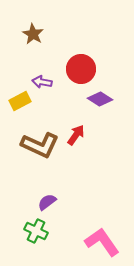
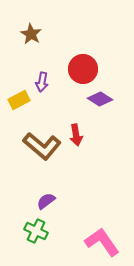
brown star: moved 2 px left
red circle: moved 2 px right
purple arrow: rotated 90 degrees counterclockwise
yellow rectangle: moved 1 px left, 1 px up
red arrow: rotated 135 degrees clockwise
brown L-shape: moved 2 px right, 1 px down; rotated 15 degrees clockwise
purple semicircle: moved 1 px left, 1 px up
